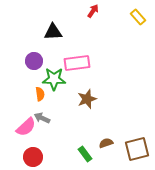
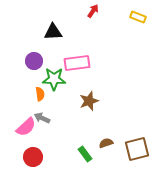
yellow rectangle: rotated 28 degrees counterclockwise
brown star: moved 2 px right, 2 px down
